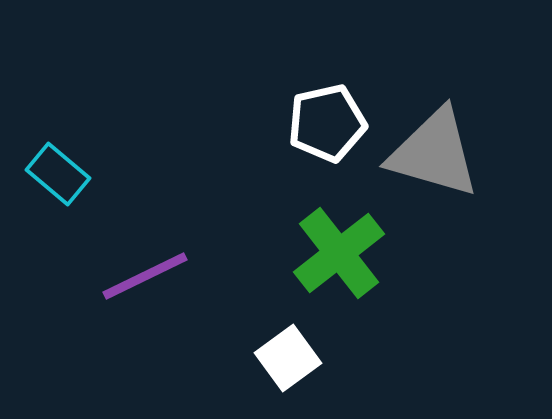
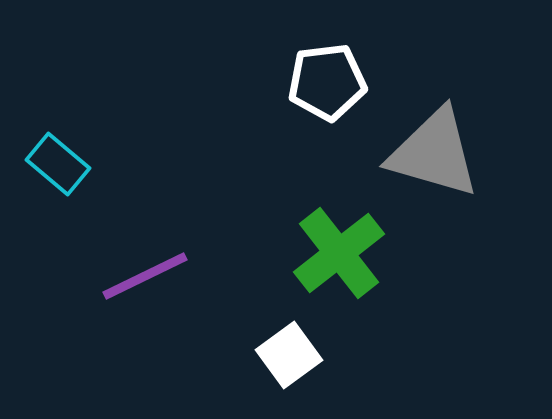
white pentagon: moved 41 px up; rotated 6 degrees clockwise
cyan rectangle: moved 10 px up
white square: moved 1 px right, 3 px up
